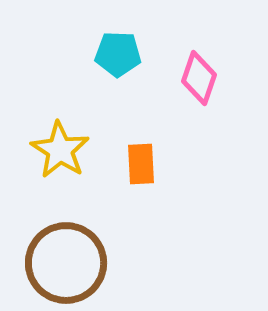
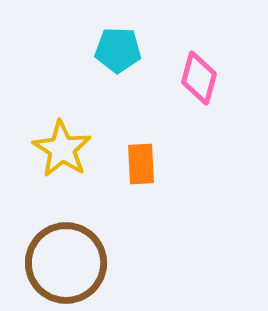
cyan pentagon: moved 4 px up
pink diamond: rotated 4 degrees counterclockwise
yellow star: moved 2 px right, 1 px up
